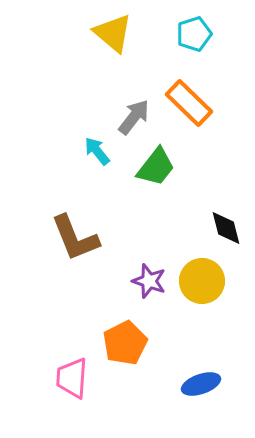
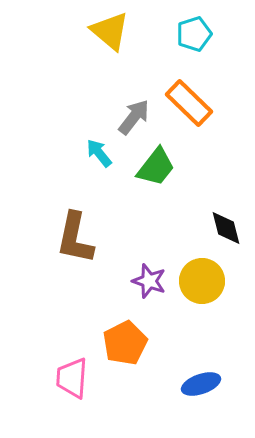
yellow triangle: moved 3 px left, 2 px up
cyan arrow: moved 2 px right, 2 px down
brown L-shape: rotated 34 degrees clockwise
